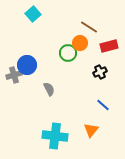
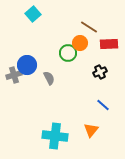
red rectangle: moved 2 px up; rotated 12 degrees clockwise
gray semicircle: moved 11 px up
